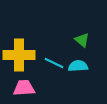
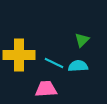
green triangle: rotated 35 degrees clockwise
pink trapezoid: moved 22 px right, 1 px down
